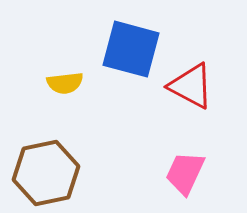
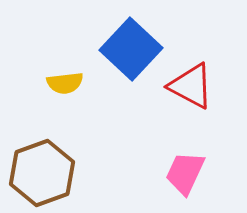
blue square: rotated 28 degrees clockwise
brown hexagon: moved 4 px left; rotated 8 degrees counterclockwise
